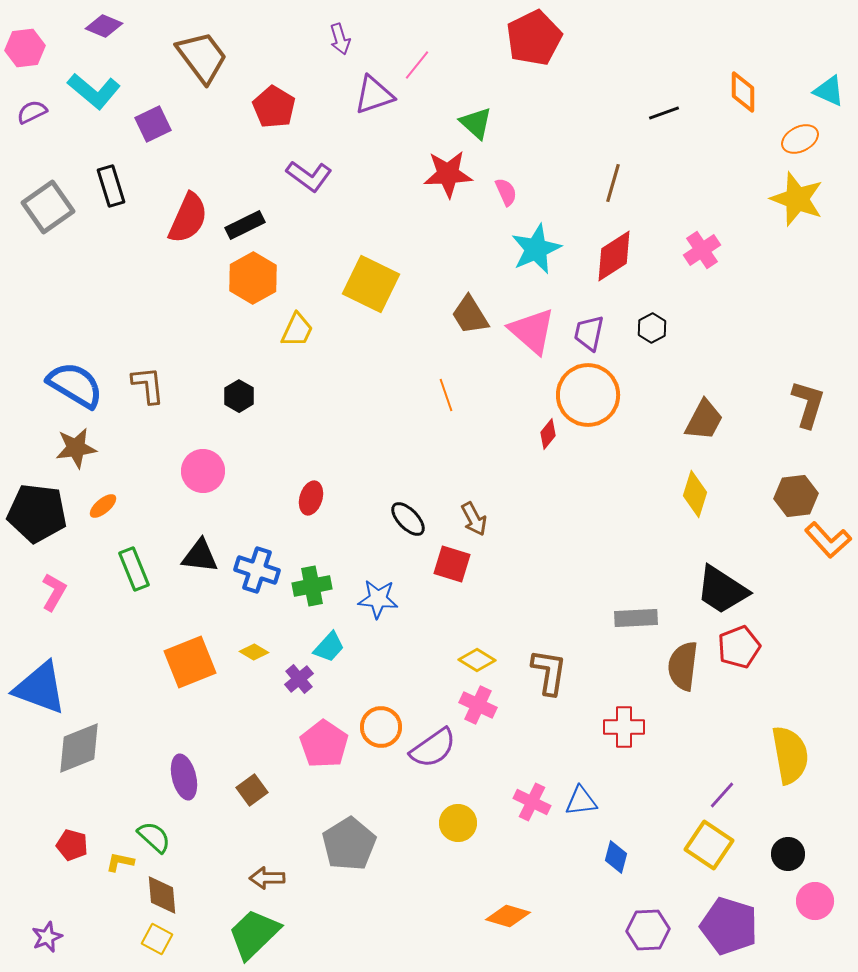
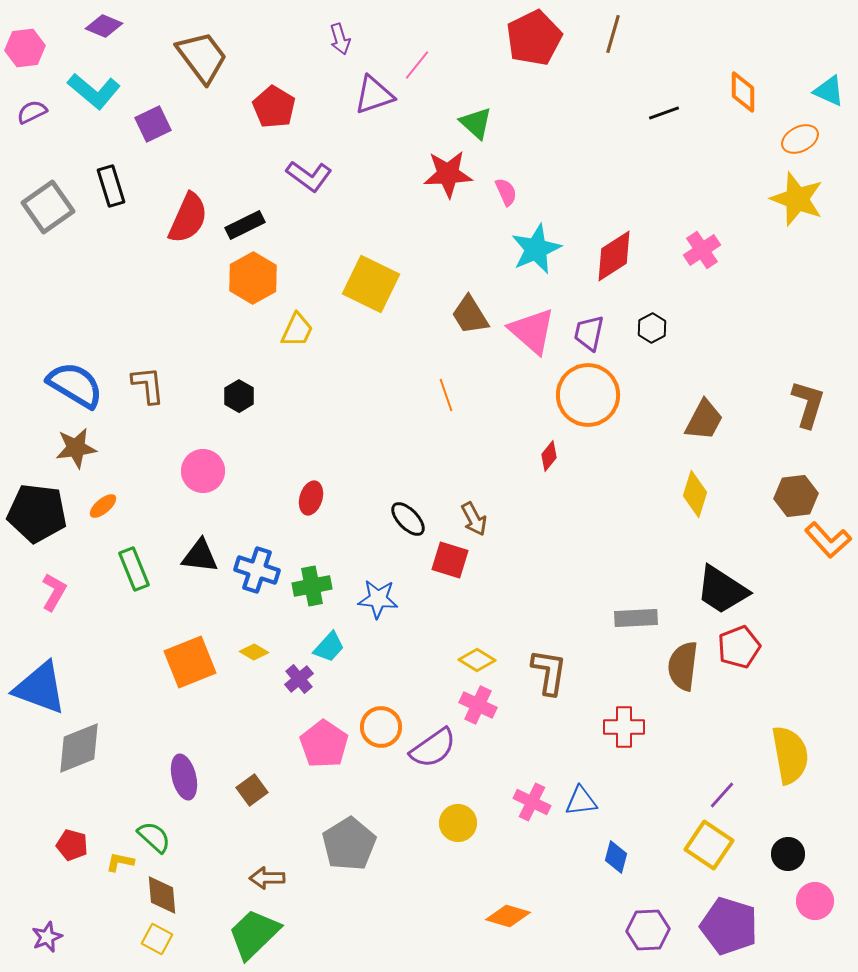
brown line at (613, 183): moved 149 px up
red diamond at (548, 434): moved 1 px right, 22 px down
red square at (452, 564): moved 2 px left, 4 px up
